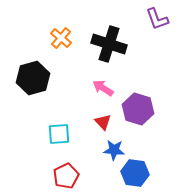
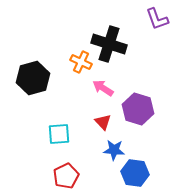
orange cross: moved 20 px right, 24 px down; rotated 15 degrees counterclockwise
